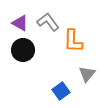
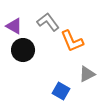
purple triangle: moved 6 px left, 3 px down
orange L-shape: moved 1 px left; rotated 25 degrees counterclockwise
gray triangle: rotated 24 degrees clockwise
blue square: rotated 24 degrees counterclockwise
